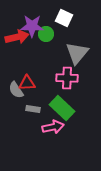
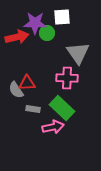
white square: moved 2 px left, 1 px up; rotated 30 degrees counterclockwise
purple star: moved 3 px right, 3 px up
green circle: moved 1 px right, 1 px up
gray triangle: moved 1 px right; rotated 15 degrees counterclockwise
